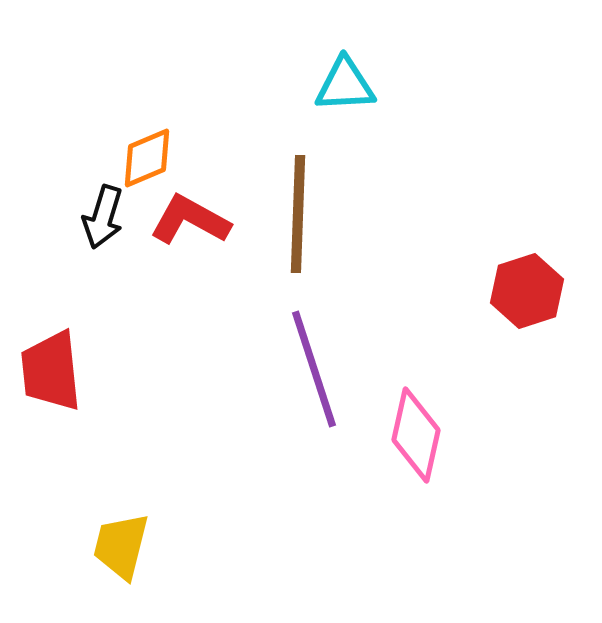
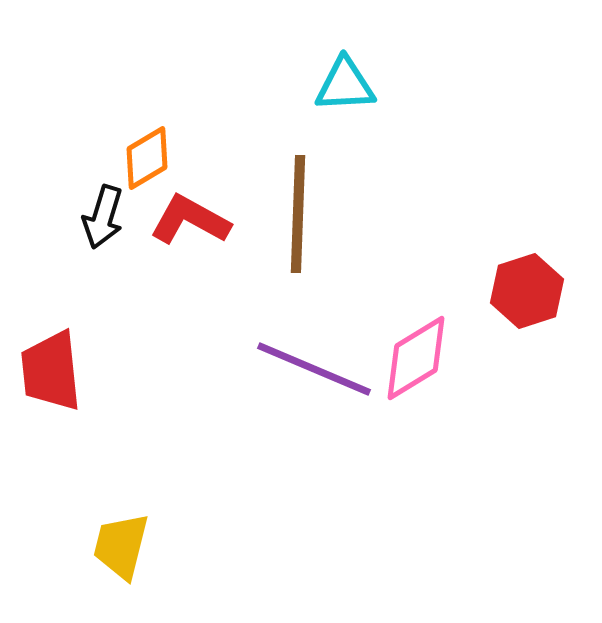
orange diamond: rotated 8 degrees counterclockwise
purple line: rotated 49 degrees counterclockwise
pink diamond: moved 77 px up; rotated 46 degrees clockwise
